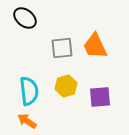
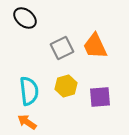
gray square: rotated 20 degrees counterclockwise
orange arrow: moved 1 px down
